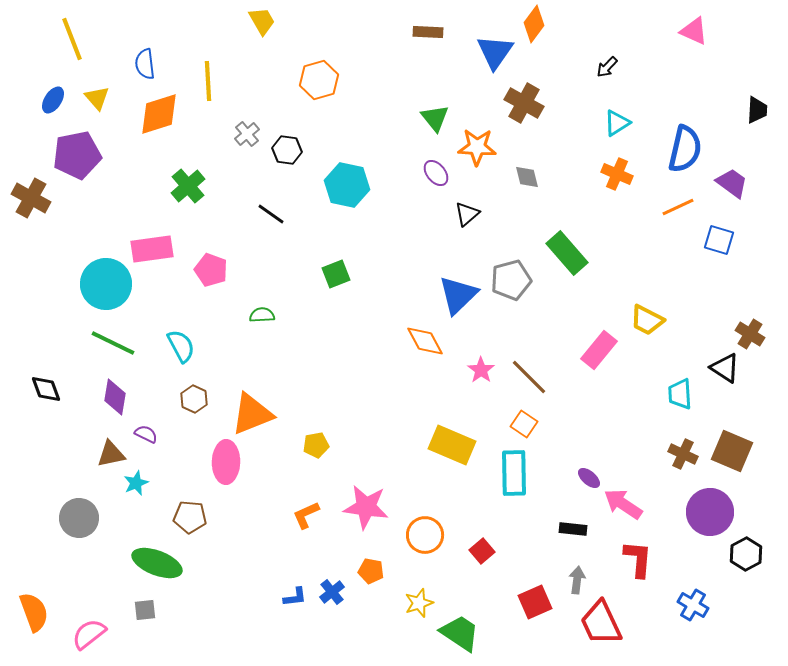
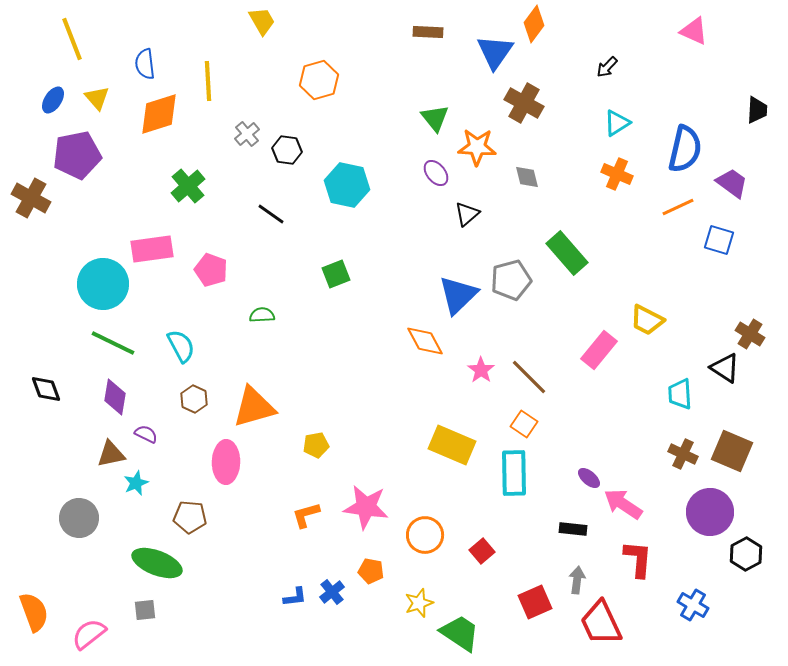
cyan circle at (106, 284): moved 3 px left
orange triangle at (252, 414): moved 2 px right, 7 px up; rotated 6 degrees clockwise
orange L-shape at (306, 515): rotated 8 degrees clockwise
